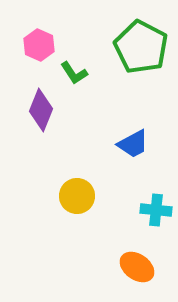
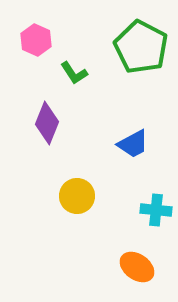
pink hexagon: moved 3 px left, 5 px up
purple diamond: moved 6 px right, 13 px down
